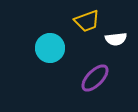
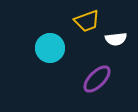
purple ellipse: moved 2 px right, 1 px down
